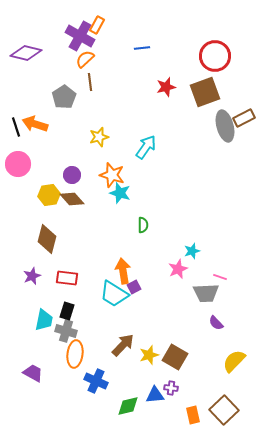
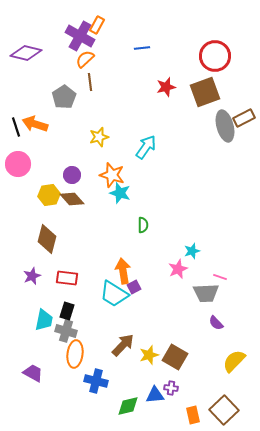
blue cross at (96, 381): rotated 10 degrees counterclockwise
